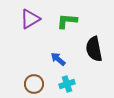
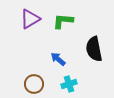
green L-shape: moved 4 px left
cyan cross: moved 2 px right
